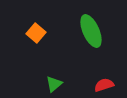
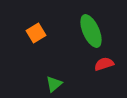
orange square: rotated 18 degrees clockwise
red semicircle: moved 21 px up
